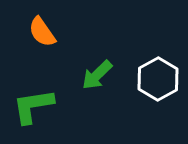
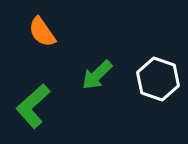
white hexagon: rotated 12 degrees counterclockwise
green L-shape: rotated 33 degrees counterclockwise
